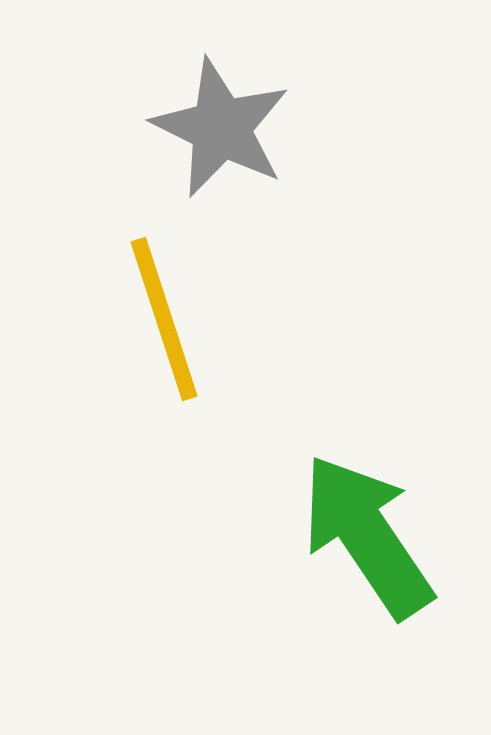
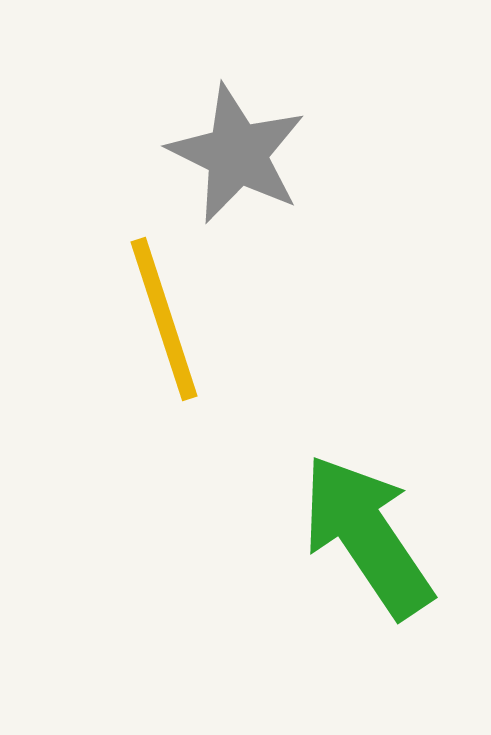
gray star: moved 16 px right, 26 px down
